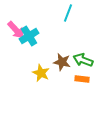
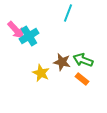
orange rectangle: rotated 32 degrees clockwise
